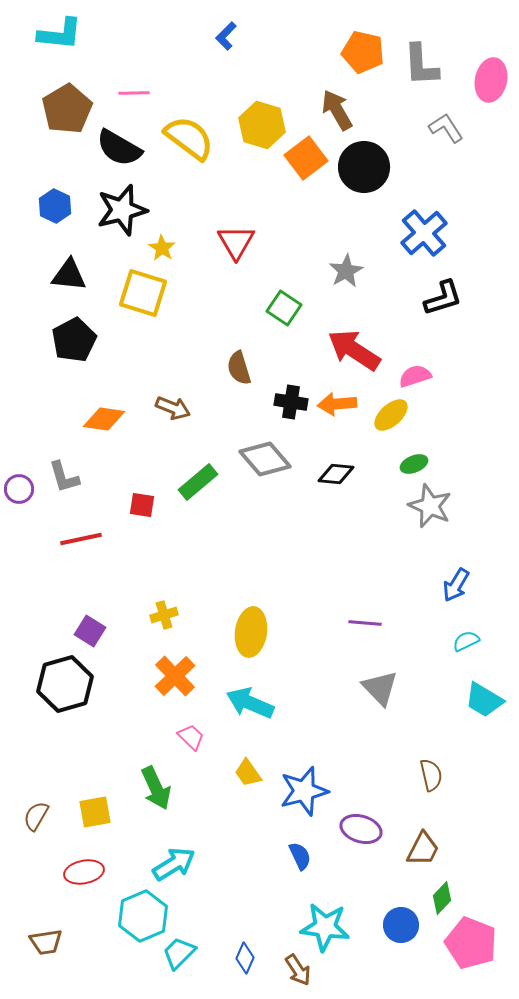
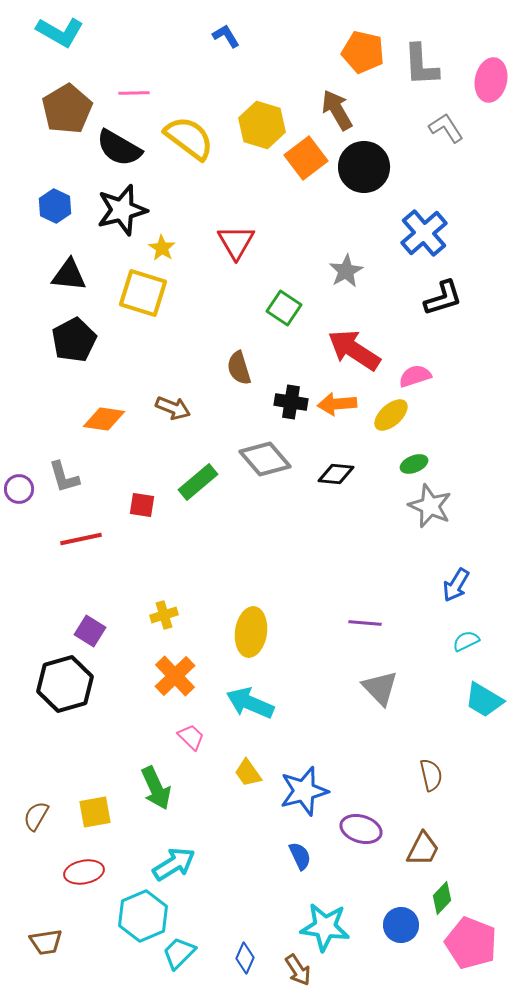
cyan L-shape at (60, 34): moved 2 px up; rotated 24 degrees clockwise
blue L-shape at (226, 36): rotated 104 degrees clockwise
